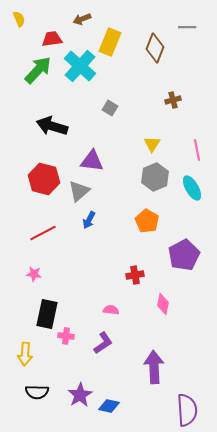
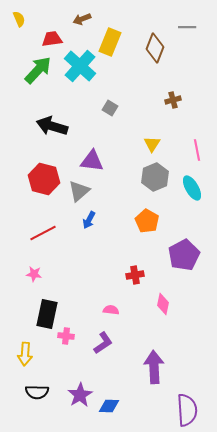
blue diamond: rotated 10 degrees counterclockwise
